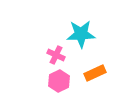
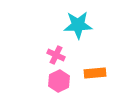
cyan star: moved 3 px left, 9 px up
orange rectangle: rotated 20 degrees clockwise
